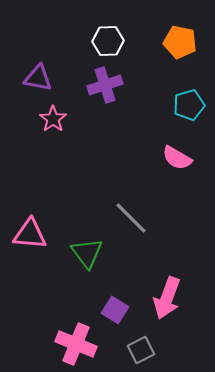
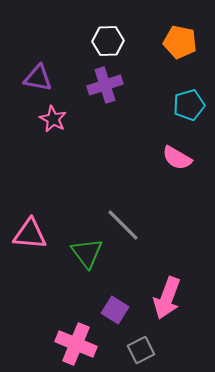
pink star: rotated 8 degrees counterclockwise
gray line: moved 8 px left, 7 px down
